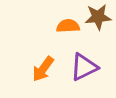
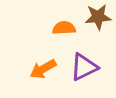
orange semicircle: moved 4 px left, 2 px down
orange arrow: rotated 24 degrees clockwise
